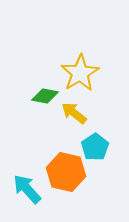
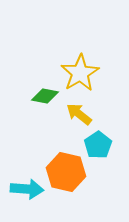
yellow arrow: moved 5 px right, 1 px down
cyan pentagon: moved 3 px right, 2 px up
cyan arrow: rotated 136 degrees clockwise
